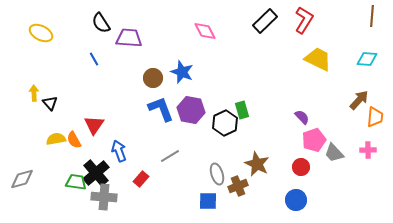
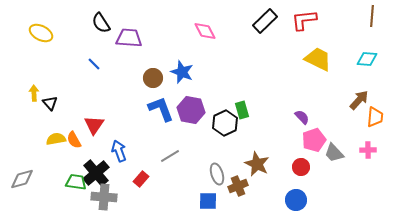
red L-shape: rotated 128 degrees counterclockwise
blue line: moved 5 px down; rotated 16 degrees counterclockwise
